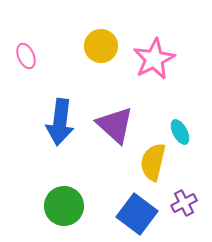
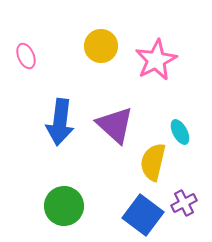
pink star: moved 2 px right, 1 px down
blue square: moved 6 px right, 1 px down
